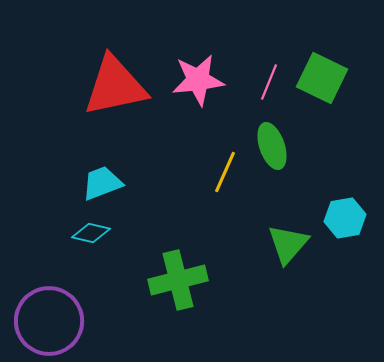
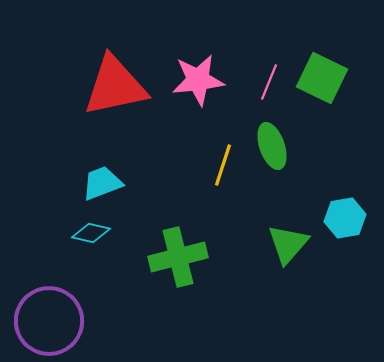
yellow line: moved 2 px left, 7 px up; rotated 6 degrees counterclockwise
green cross: moved 23 px up
